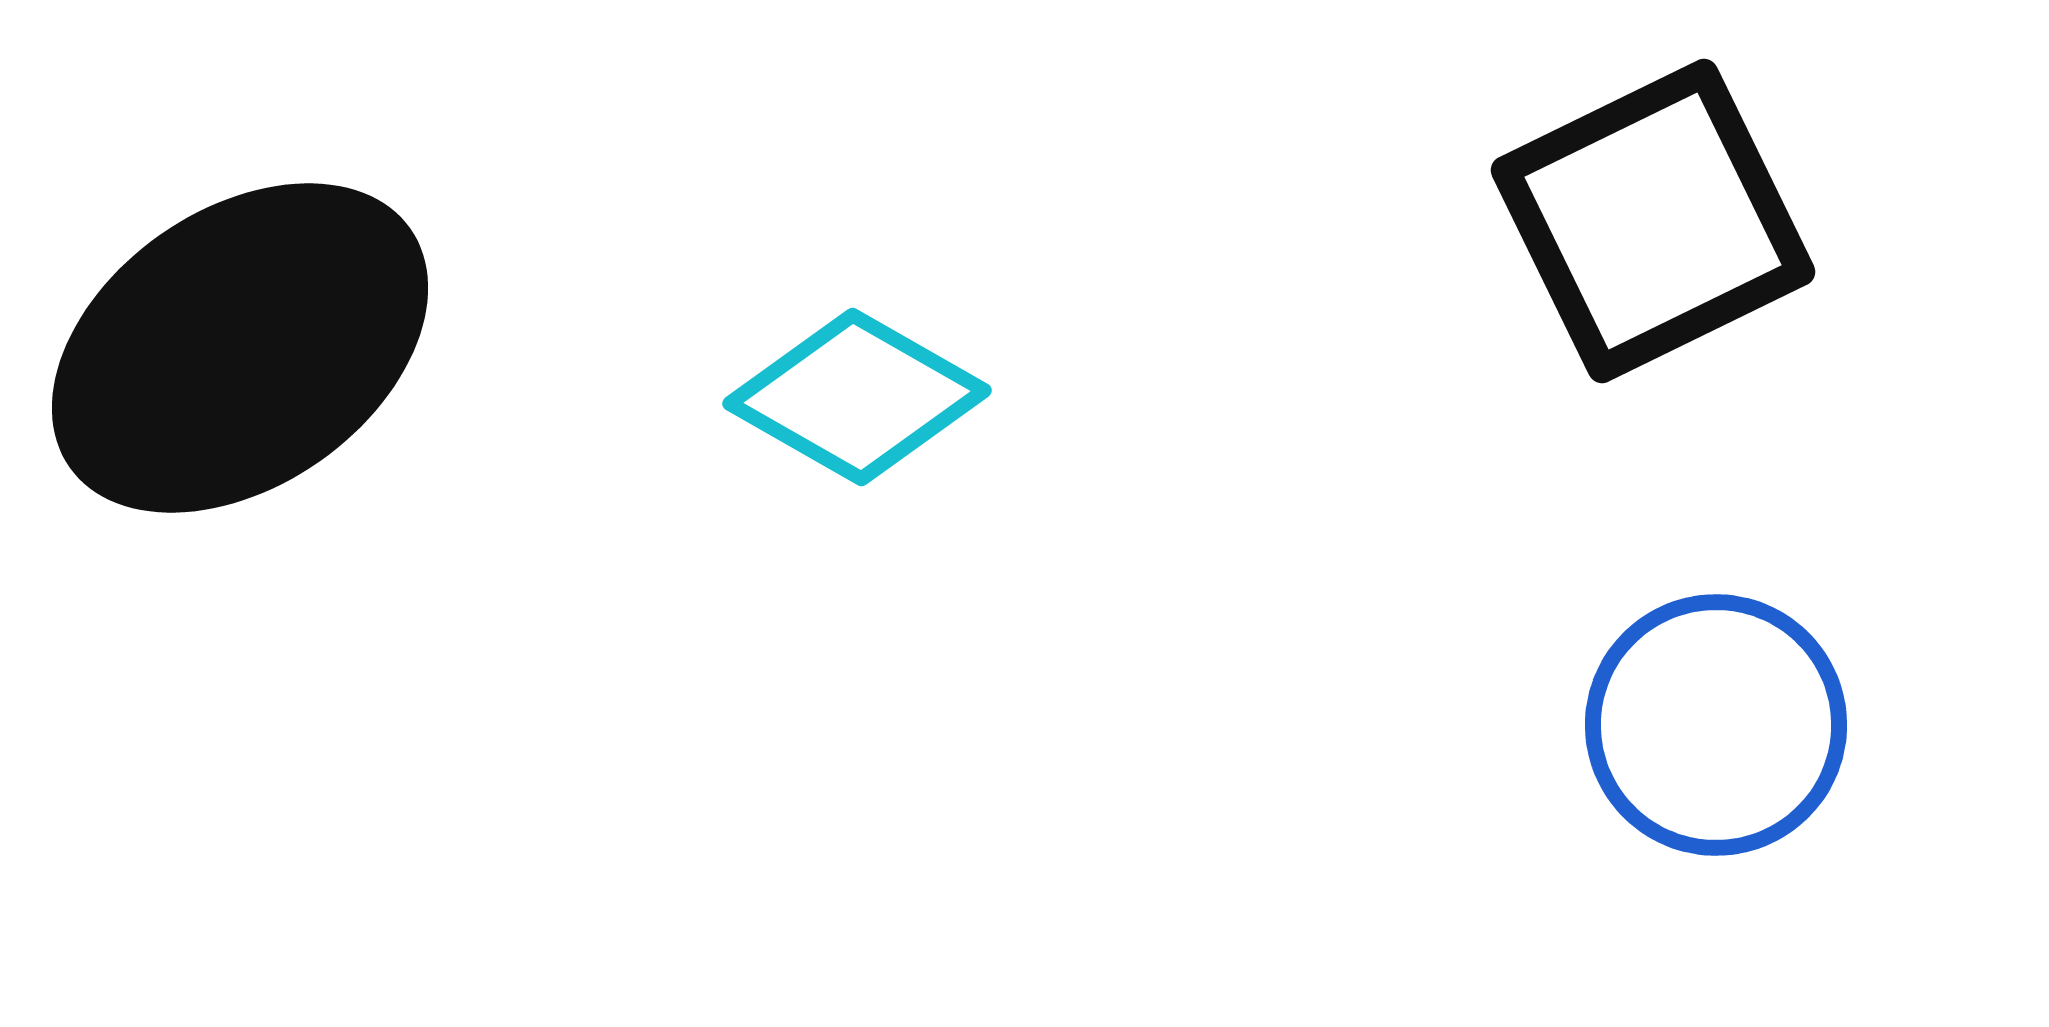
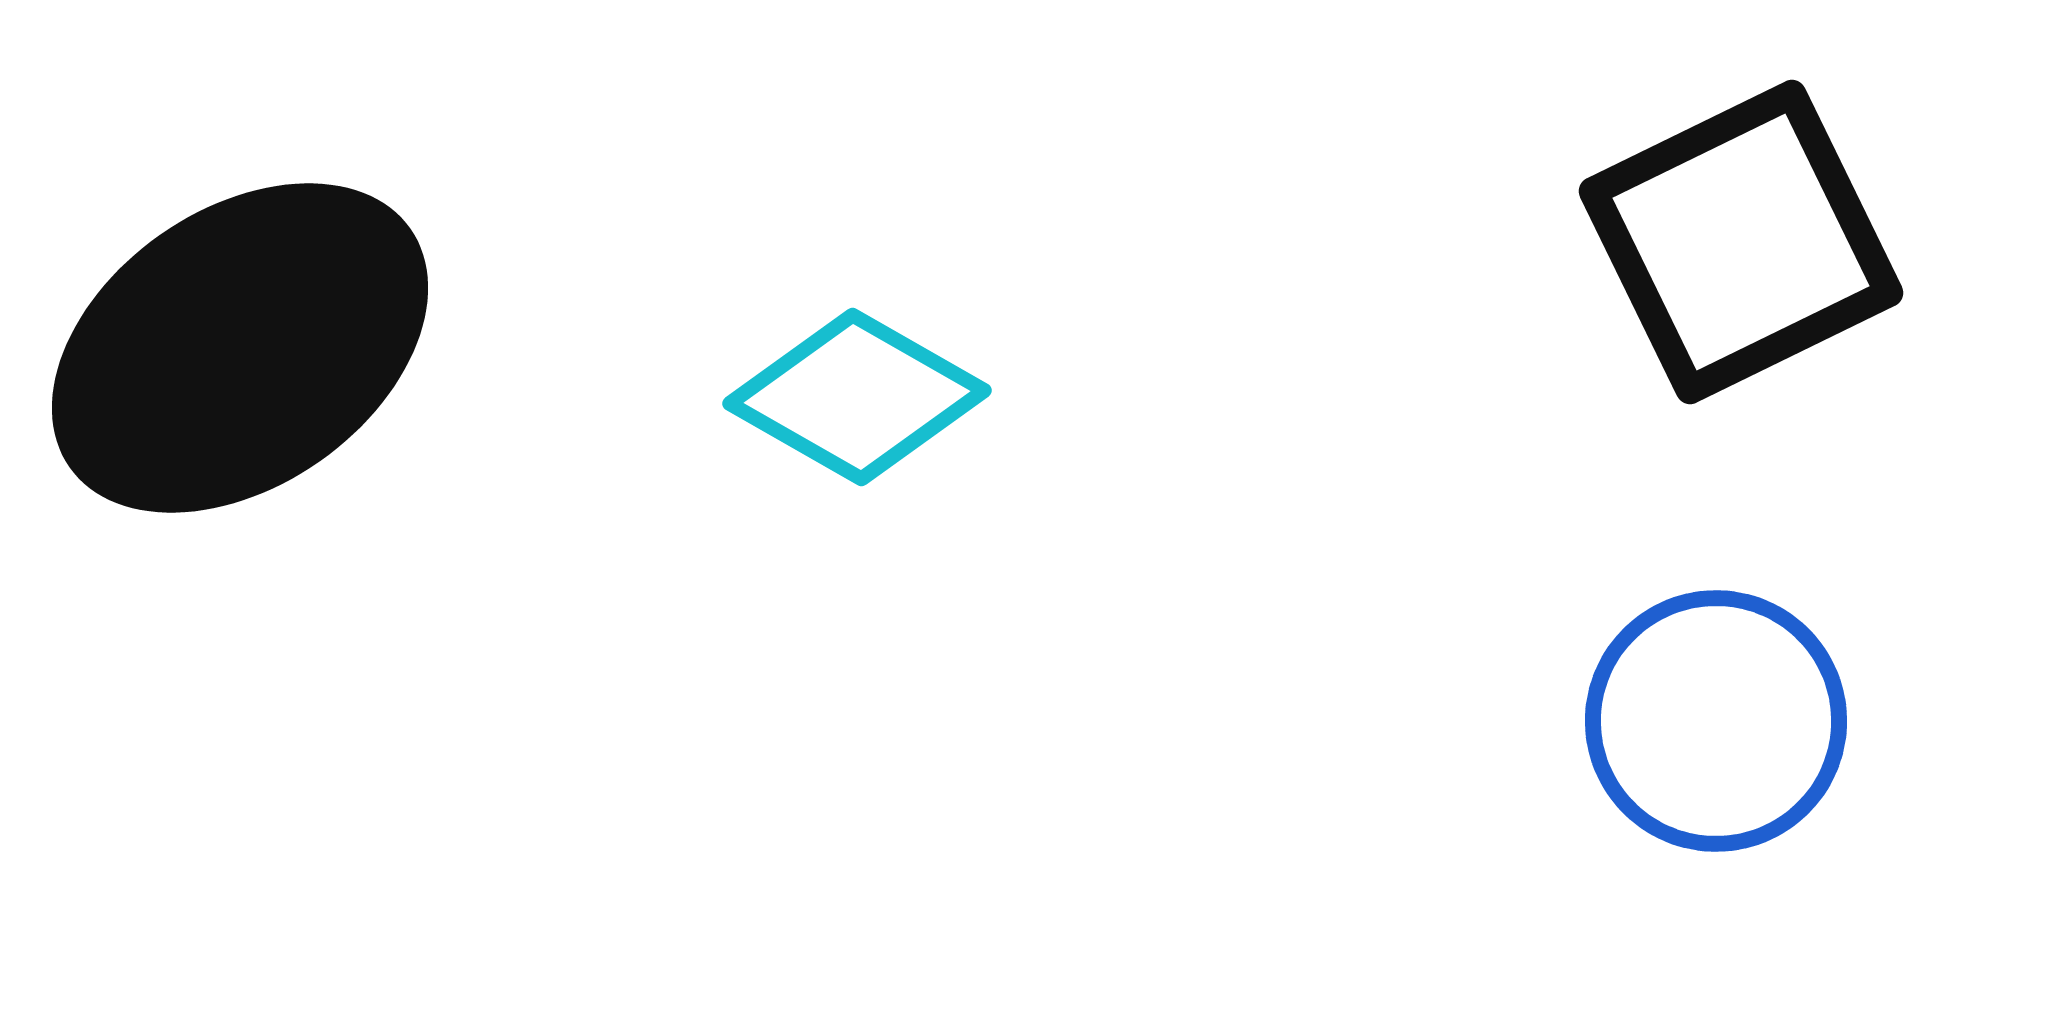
black square: moved 88 px right, 21 px down
blue circle: moved 4 px up
